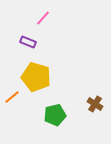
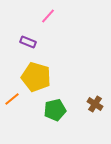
pink line: moved 5 px right, 2 px up
orange line: moved 2 px down
green pentagon: moved 5 px up
